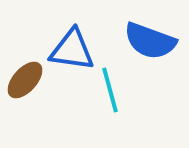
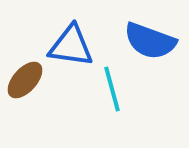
blue triangle: moved 1 px left, 4 px up
cyan line: moved 2 px right, 1 px up
